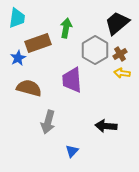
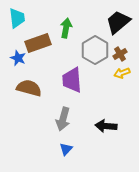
cyan trapezoid: rotated 15 degrees counterclockwise
black trapezoid: moved 1 px right, 1 px up
blue star: rotated 21 degrees counterclockwise
yellow arrow: rotated 28 degrees counterclockwise
gray arrow: moved 15 px right, 3 px up
blue triangle: moved 6 px left, 2 px up
